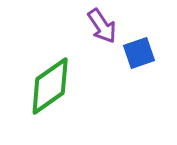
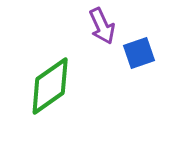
purple arrow: rotated 9 degrees clockwise
